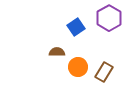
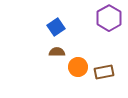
blue square: moved 20 px left
brown rectangle: rotated 48 degrees clockwise
